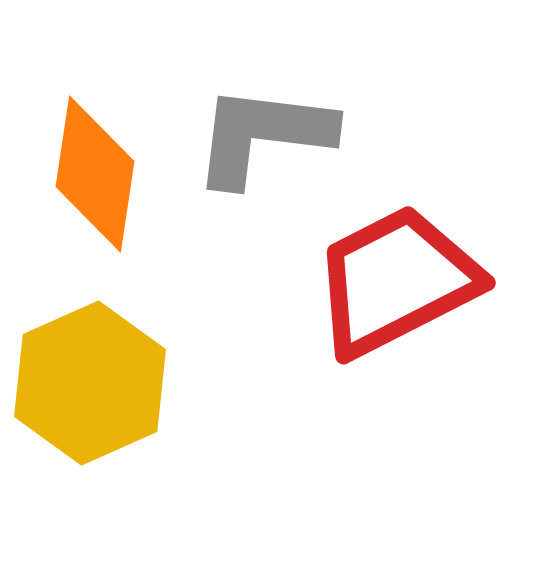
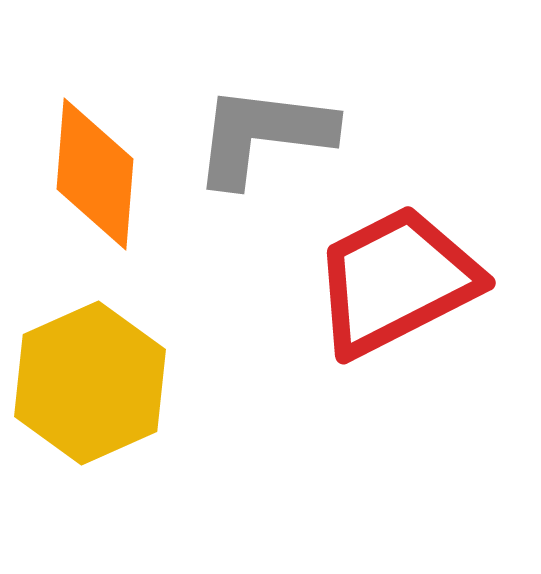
orange diamond: rotated 4 degrees counterclockwise
